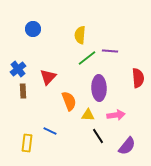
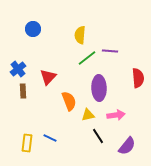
yellow triangle: rotated 16 degrees counterclockwise
blue line: moved 7 px down
